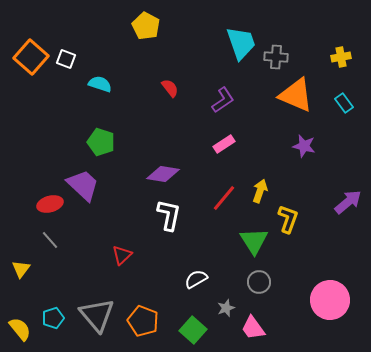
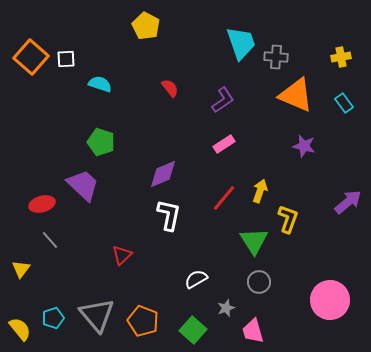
white square: rotated 24 degrees counterclockwise
purple diamond: rotated 32 degrees counterclockwise
red ellipse: moved 8 px left
pink trapezoid: moved 3 px down; rotated 20 degrees clockwise
